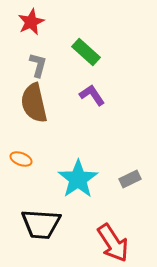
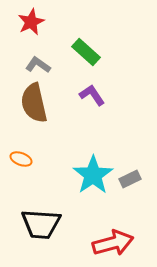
gray L-shape: rotated 70 degrees counterclockwise
cyan star: moved 15 px right, 4 px up
red arrow: rotated 72 degrees counterclockwise
